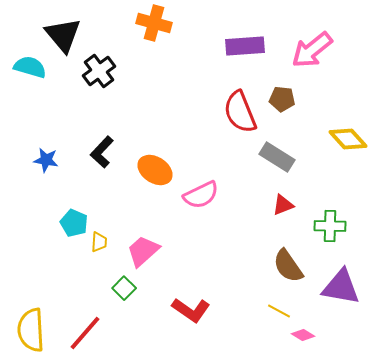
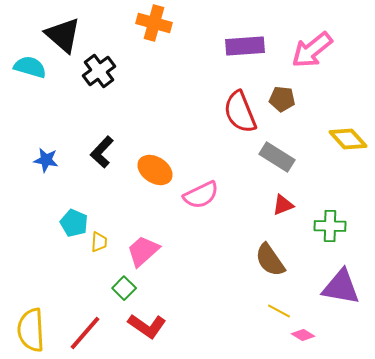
black triangle: rotated 9 degrees counterclockwise
brown semicircle: moved 18 px left, 6 px up
red L-shape: moved 44 px left, 16 px down
